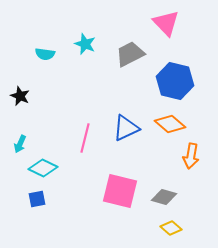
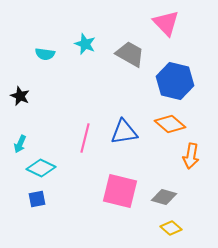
gray trapezoid: rotated 56 degrees clockwise
blue triangle: moved 2 px left, 4 px down; rotated 16 degrees clockwise
cyan diamond: moved 2 px left
